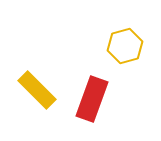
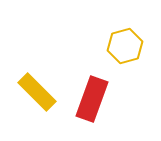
yellow rectangle: moved 2 px down
